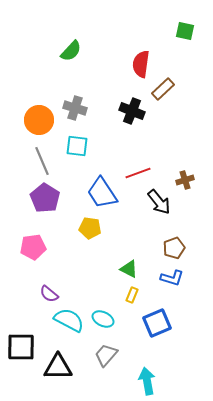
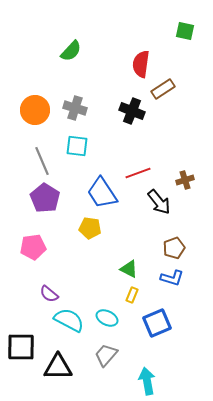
brown rectangle: rotated 10 degrees clockwise
orange circle: moved 4 px left, 10 px up
cyan ellipse: moved 4 px right, 1 px up
